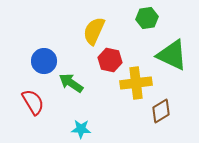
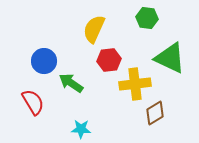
green hexagon: rotated 15 degrees clockwise
yellow semicircle: moved 2 px up
green triangle: moved 2 px left, 3 px down
red hexagon: moved 1 px left; rotated 20 degrees counterclockwise
yellow cross: moved 1 px left, 1 px down
brown diamond: moved 6 px left, 2 px down
